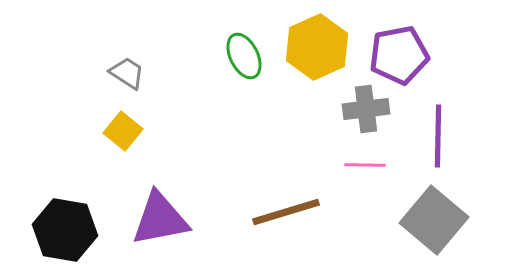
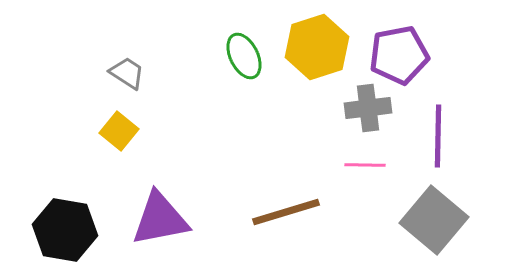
yellow hexagon: rotated 6 degrees clockwise
gray cross: moved 2 px right, 1 px up
yellow square: moved 4 px left
